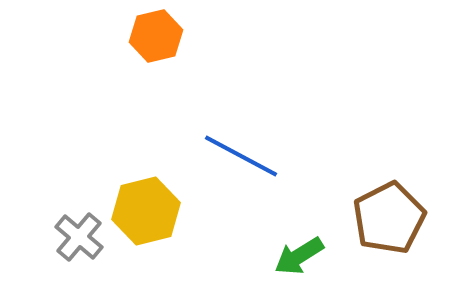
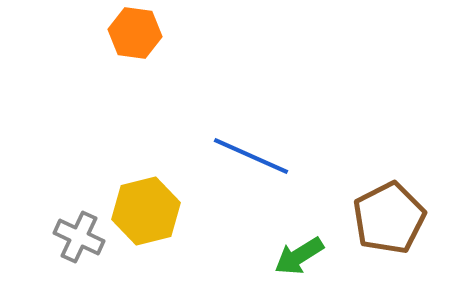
orange hexagon: moved 21 px left, 3 px up; rotated 21 degrees clockwise
blue line: moved 10 px right; rotated 4 degrees counterclockwise
gray cross: rotated 15 degrees counterclockwise
